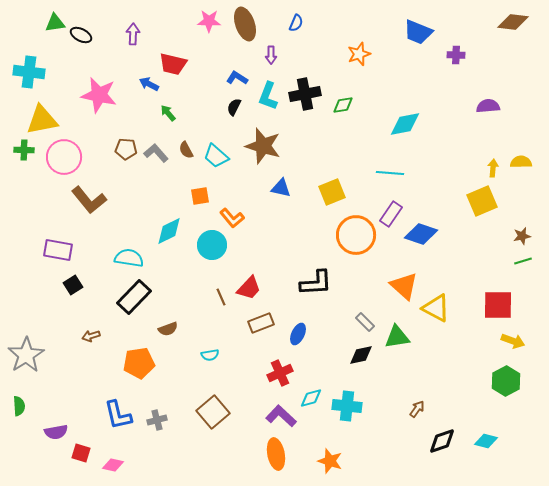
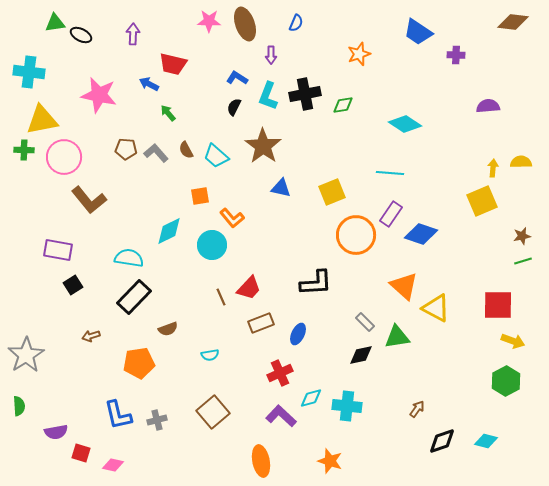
blue trapezoid at (418, 32): rotated 12 degrees clockwise
cyan diamond at (405, 124): rotated 44 degrees clockwise
brown star at (263, 146): rotated 18 degrees clockwise
orange ellipse at (276, 454): moved 15 px left, 7 px down
